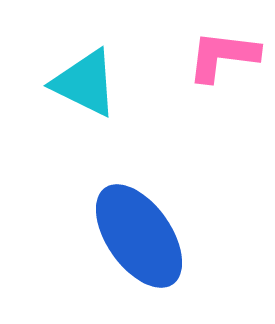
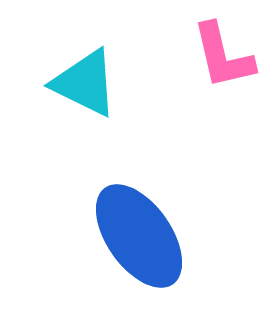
pink L-shape: rotated 110 degrees counterclockwise
